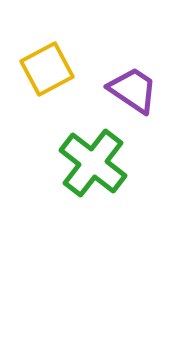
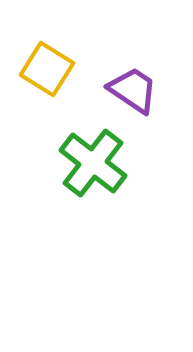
yellow square: rotated 30 degrees counterclockwise
